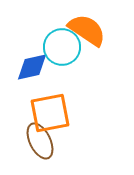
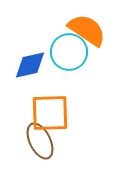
cyan circle: moved 7 px right, 5 px down
blue diamond: moved 2 px left, 2 px up
orange square: rotated 9 degrees clockwise
